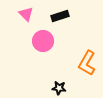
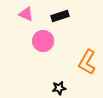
pink triangle: rotated 21 degrees counterclockwise
orange L-shape: moved 1 px up
black star: rotated 16 degrees counterclockwise
